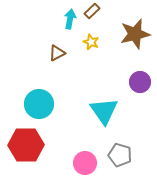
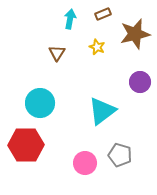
brown rectangle: moved 11 px right, 3 px down; rotated 21 degrees clockwise
yellow star: moved 6 px right, 5 px down
brown triangle: rotated 30 degrees counterclockwise
cyan circle: moved 1 px right, 1 px up
cyan triangle: moved 2 px left; rotated 28 degrees clockwise
